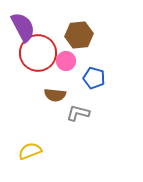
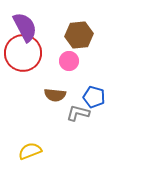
purple semicircle: moved 2 px right
red circle: moved 15 px left
pink circle: moved 3 px right
blue pentagon: moved 19 px down
